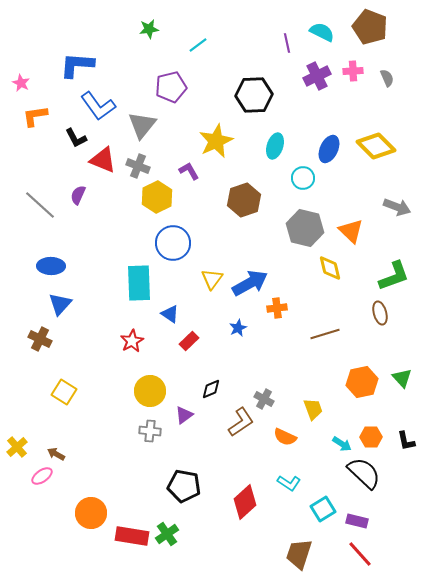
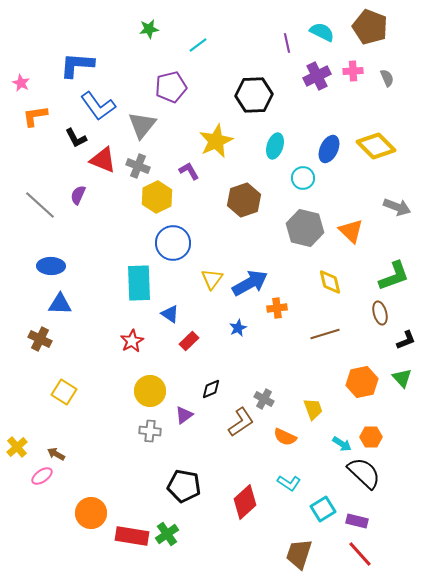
yellow diamond at (330, 268): moved 14 px down
blue triangle at (60, 304): rotated 50 degrees clockwise
black L-shape at (406, 441): moved 101 px up; rotated 100 degrees counterclockwise
